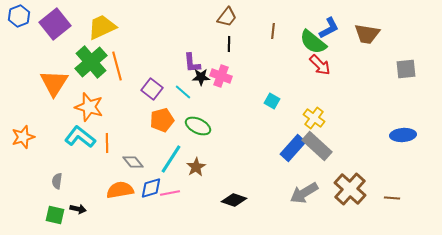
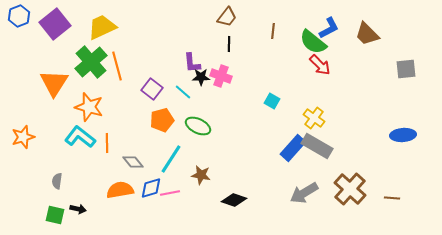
brown trapezoid at (367, 34): rotated 36 degrees clockwise
gray rectangle at (317, 146): rotated 12 degrees counterclockwise
brown star at (196, 167): moved 5 px right, 8 px down; rotated 30 degrees counterclockwise
